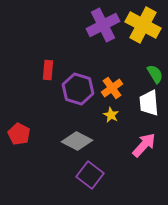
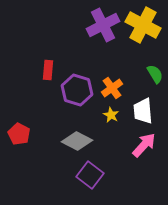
purple hexagon: moved 1 px left, 1 px down
white trapezoid: moved 6 px left, 8 px down
